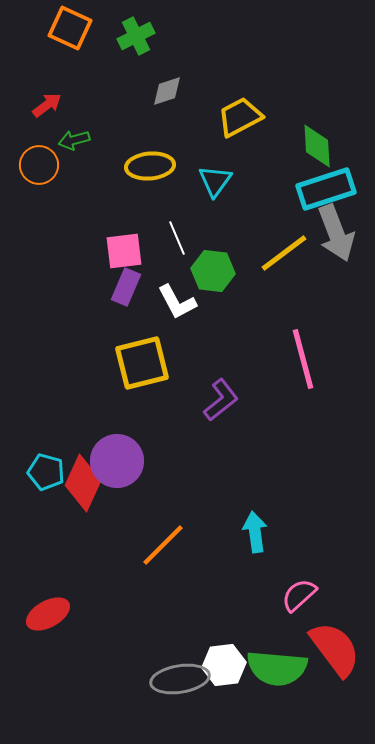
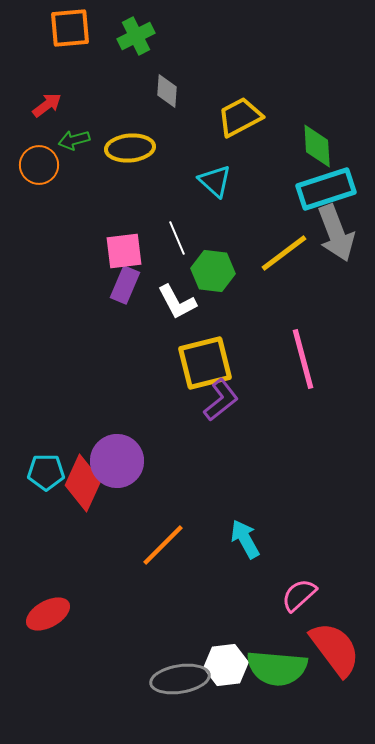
orange square: rotated 30 degrees counterclockwise
gray diamond: rotated 68 degrees counterclockwise
yellow ellipse: moved 20 px left, 18 px up
cyan triangle: rotated 24 degrees counterclockwise
purple rectangle: moved 1 px left, 2 px up
yellow square: moved 63 px right
cyan pentagon: rotated 15 degrees counterclockwise
cyan arrow: moved 10 px left, 7 px down; rotated 21 degrees counterclockwise
white hexagon: moved 2 px right
